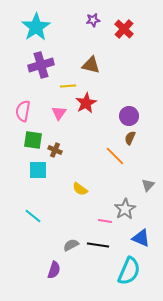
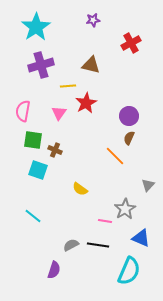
red cross: moved 7 px right, 14 px down; rotated 18 degrees clockwise
brown semicircle: moved 1 px left
cyan square: rotated 18 degrees clockwise
